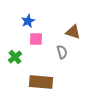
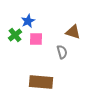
green cross: moved 22 px up
